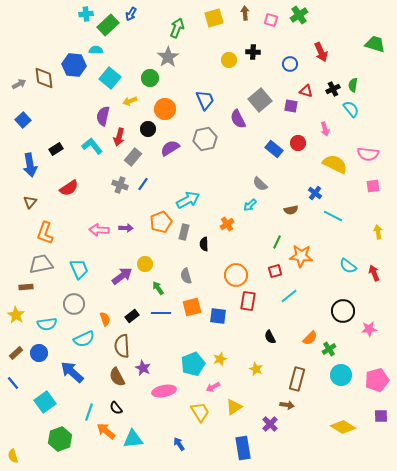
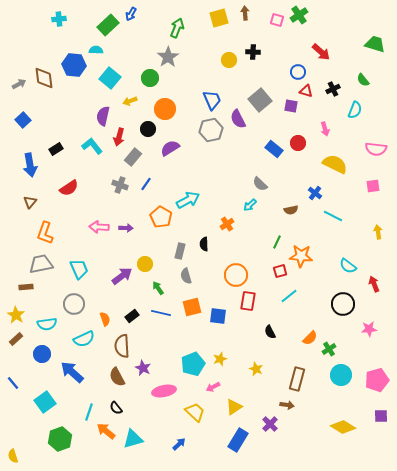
cyan cross at (86, 14): moved 27 px left, 5 px down
yellow square at (214, 18): moved 5 px right
pink square at (271, 20): moved 6 px right
red arrow at (321, 52): rotated 24 degrees counterclockwise
blue circle at (290, 64): moved 8 px right, 8 px down
green semicircle at (353, 85): moved 10 px right, 5 px up; rotated 48 degrees counterclockwise
blue trapezoid at (205, 100): moved 7 px right
cyan semicircle at (351, 109): moved 4 px right, 1 px down; rotated 60 degrees clockwise
gray hexagon at (205, 139): moved 6 px right, 9 px up
pink semicircle at (368, 154): moved 8 px right, 5 px up
blue line at (143, 184): moved 3 px right
orange pentagon at (161, 222): moved 5 px up; rotated 20 degrees counterclockwise
pink arrow at (99, 230): moved 3 px up
gray rectangle at (184, 232): moved 4 px left, 19 px down
red square at (275, 271): moved 5 px right
red arrow at (374, 273): moved 11 px down
black circle at (343, 311): moved 7 px up
blue line at (161, 313): rotated 12 degrees clockwise
black semicircle at (270, 337): moved 5 px up
brown rectangle at (16, 353): moved 14 px up
blue circle at (39, 353): moved 3 px right, 1 px down
yellow trapezoid at (200, 412): moved 5 px left; rotated 15 degrees counterclockwise
cyan triangle at (133, 439): rotated 10 degrees counterclockwise
blue arrow at (179, 444): rotated 80 degrees clockwise
blue rectangle at (243, 448): moved 5 px left, 8 px up; rotated 40 degrees clockwise
